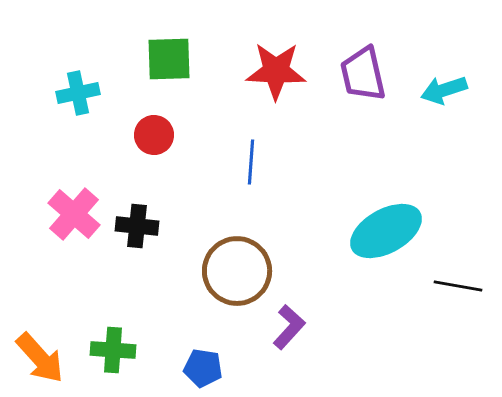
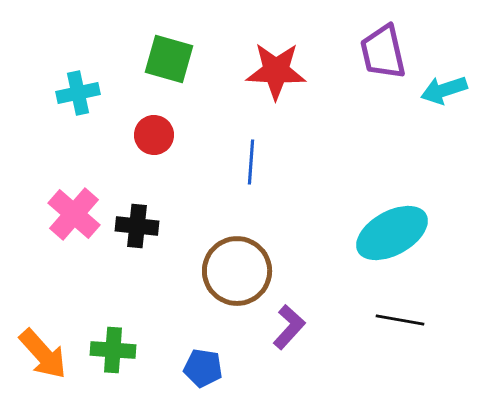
green square: rotated 18 degrees clockwise
purple trapezoid: moved 20 px right, 22 px up
cyan ellipse: moved 6 px right, 2 px down
black line: moved 58 px left, 34 px down
orange arrow: moved 3 px right, 4 px up
